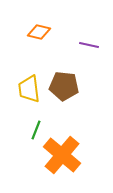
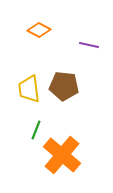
orange diamond: moved 2 px up; rotated 15 degrees clockwise
